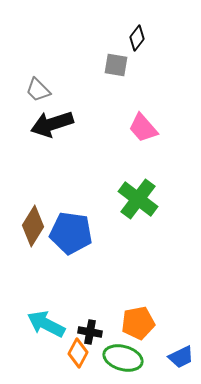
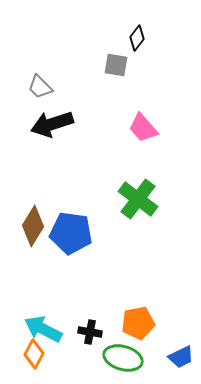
gray trapezoid: moved 2 px right, 3 px up
cyan arrow: moved 3 px left, 5 px down
orange diamond: moved 44 px left, 1 px down
